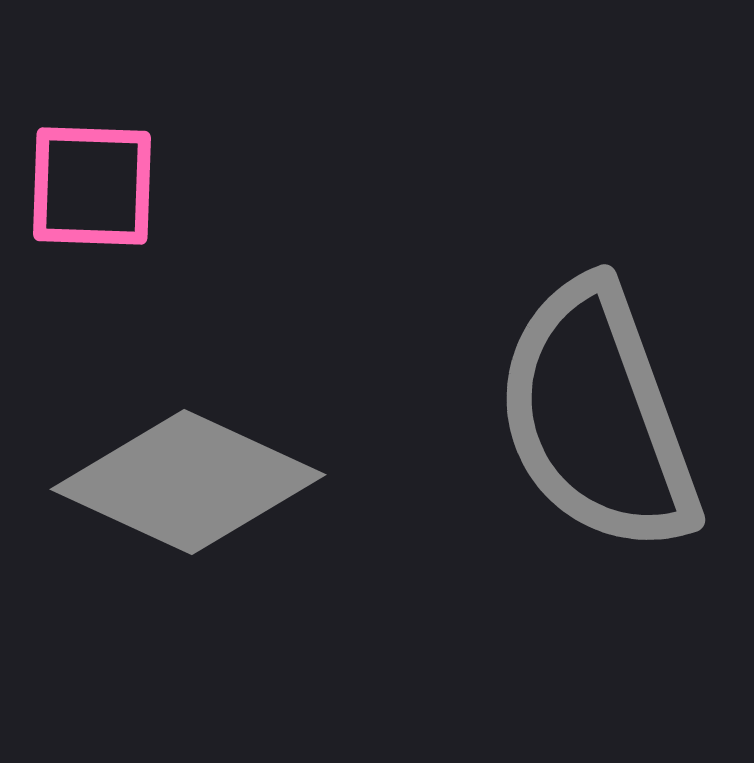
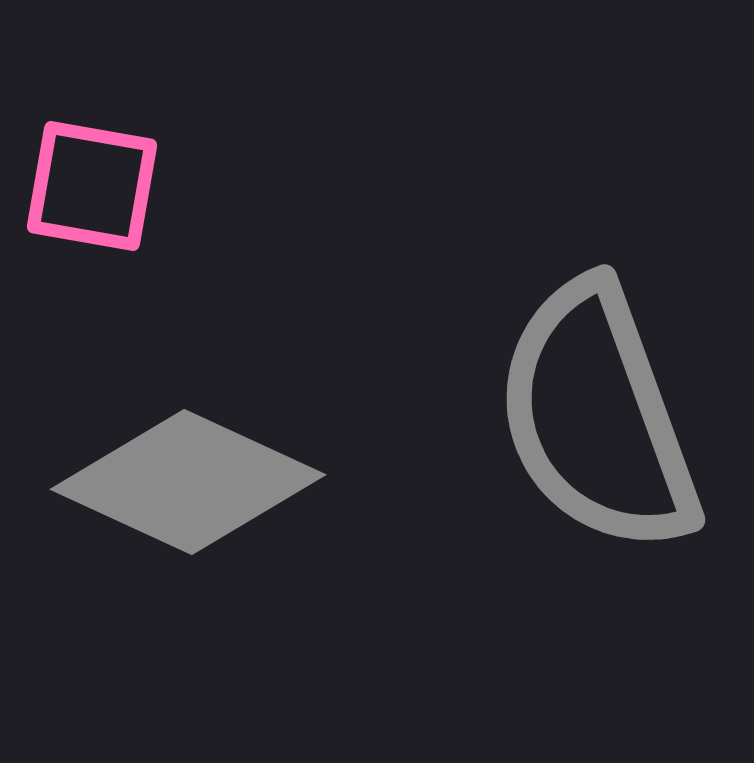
pink square: rotated 8 degrees clockwise
